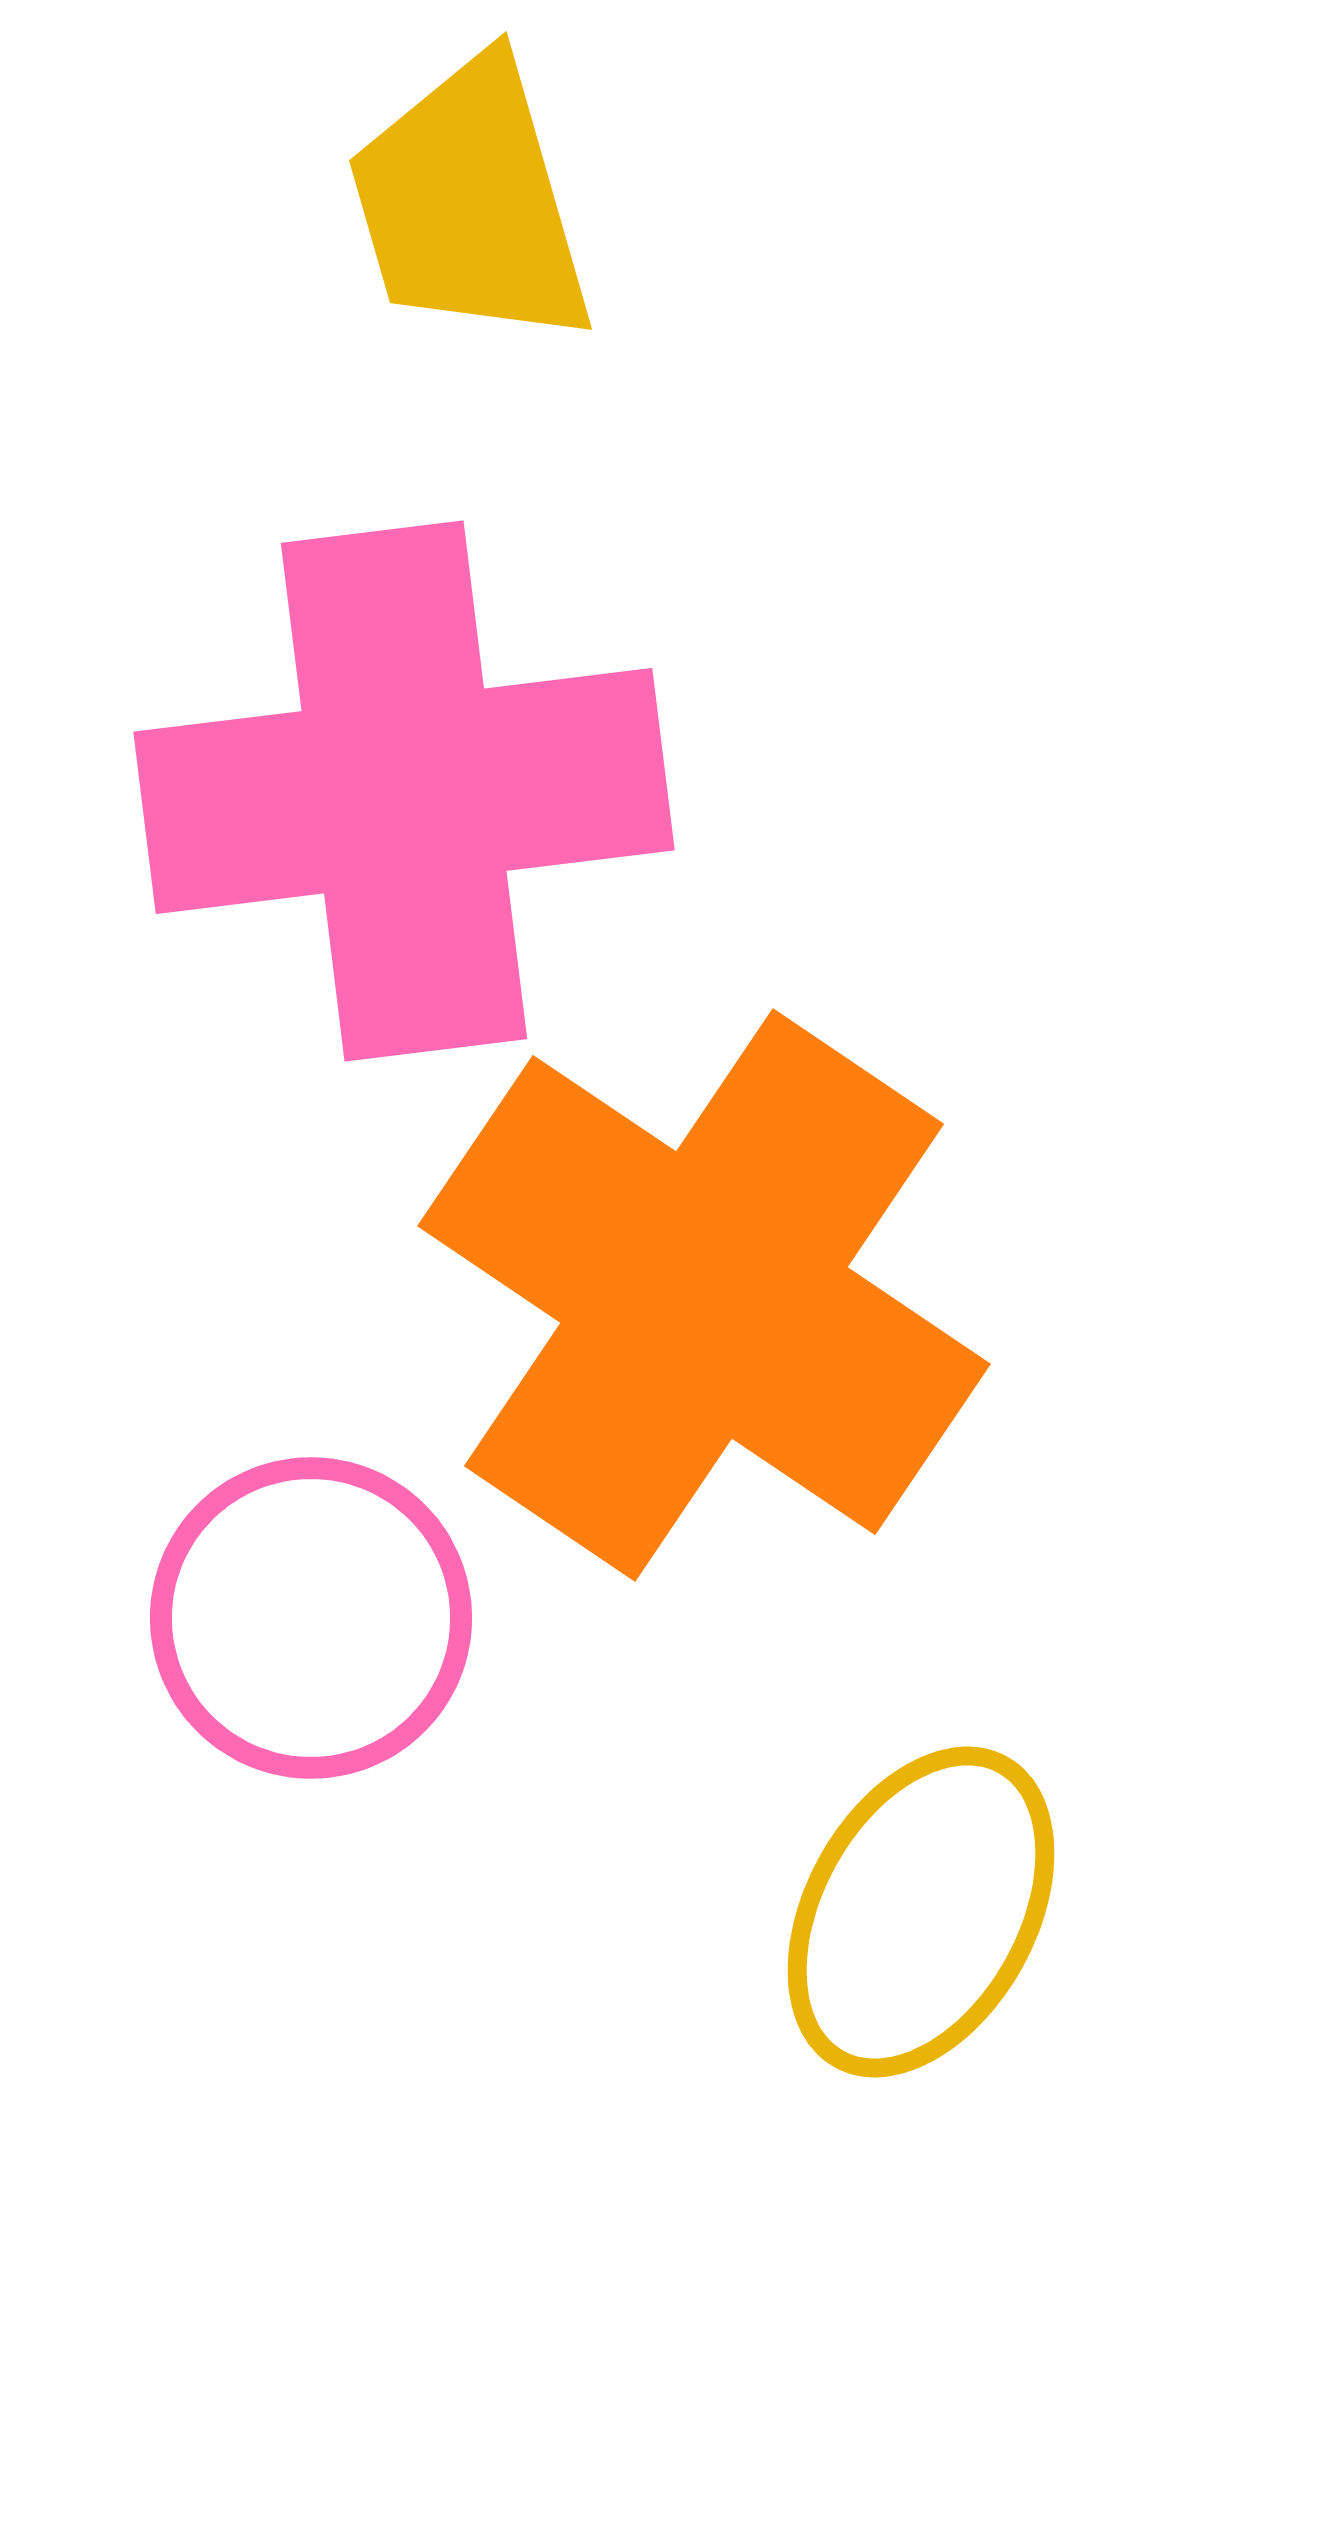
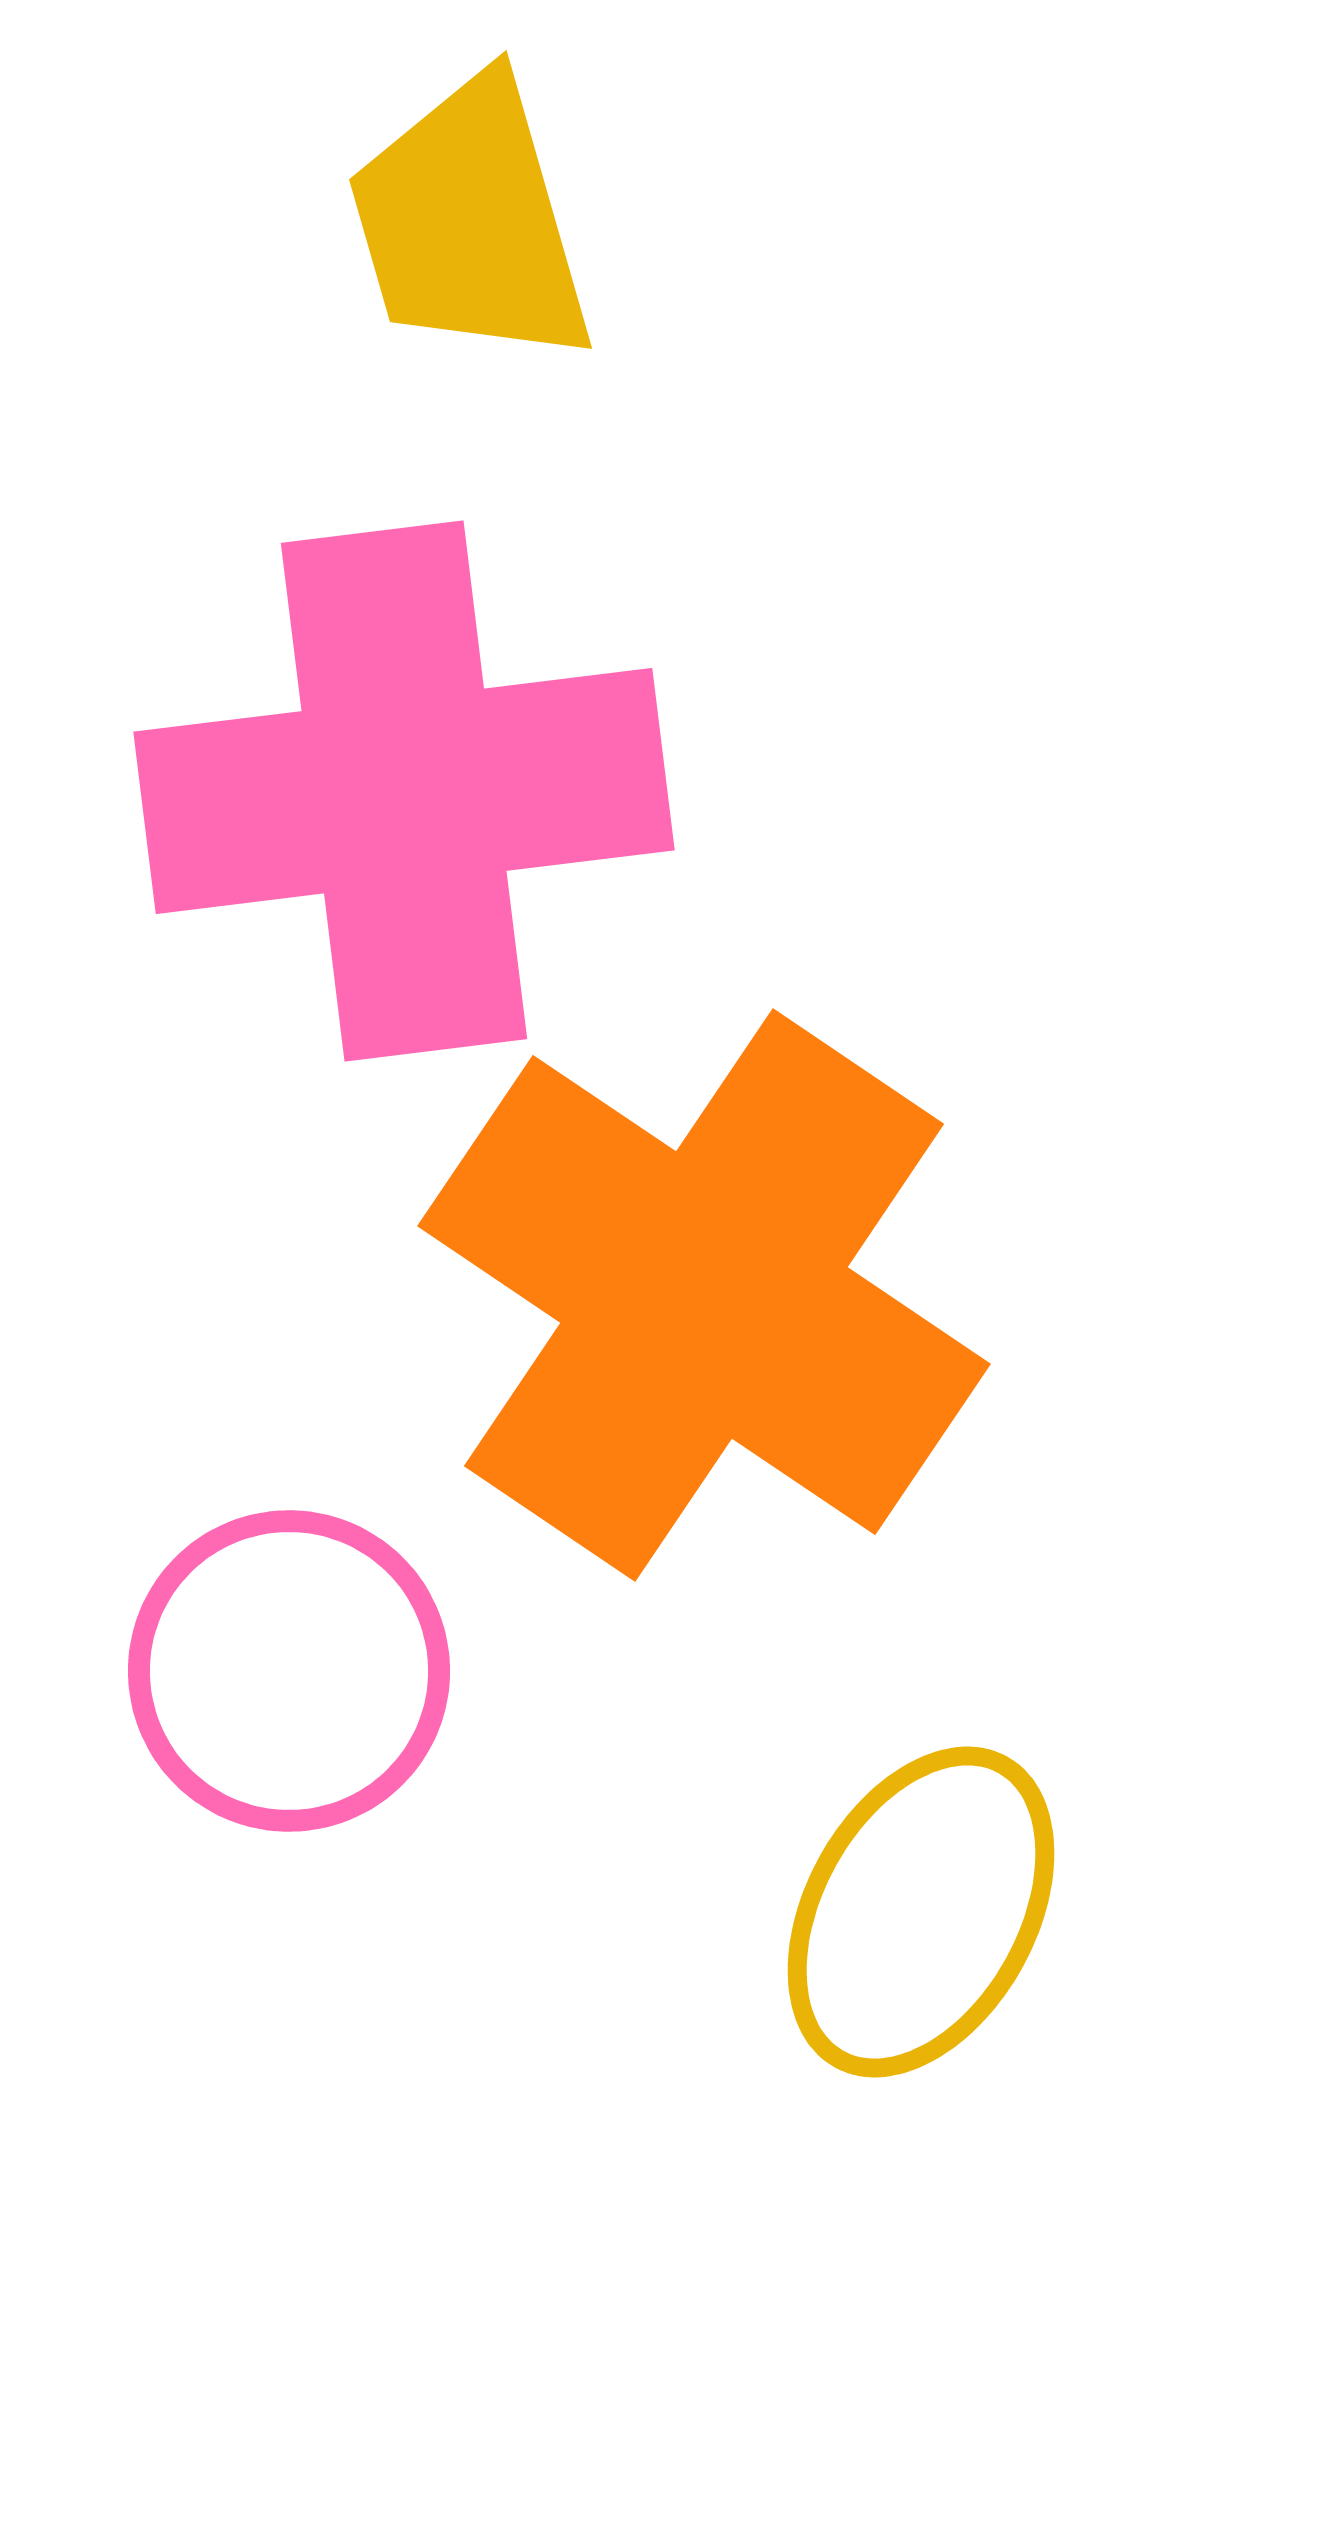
yellow trapezoid: moved 19 px down
pink circle: moved 22 px left, 53 px down
